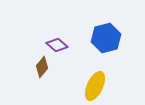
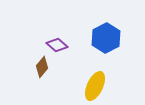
blue hexagon: rotated 12 degrees counterclockwise
